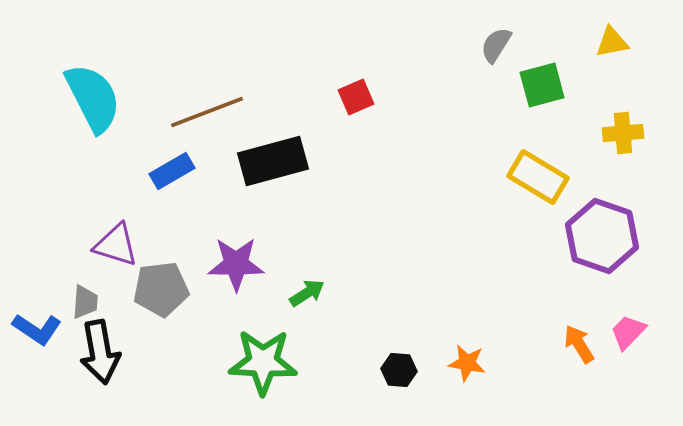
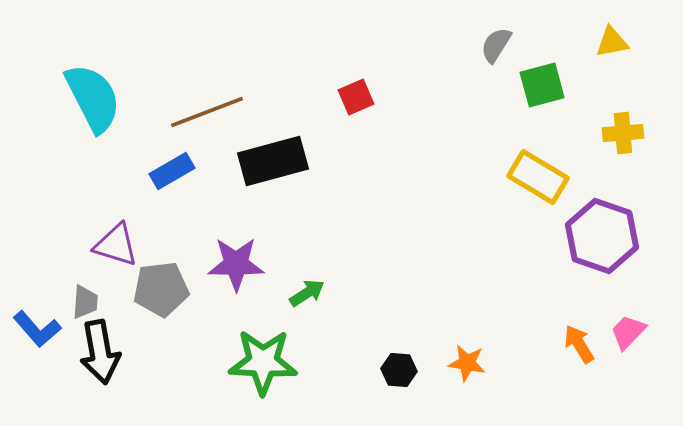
blue L-shape: rotated 15 degrees clockwise
